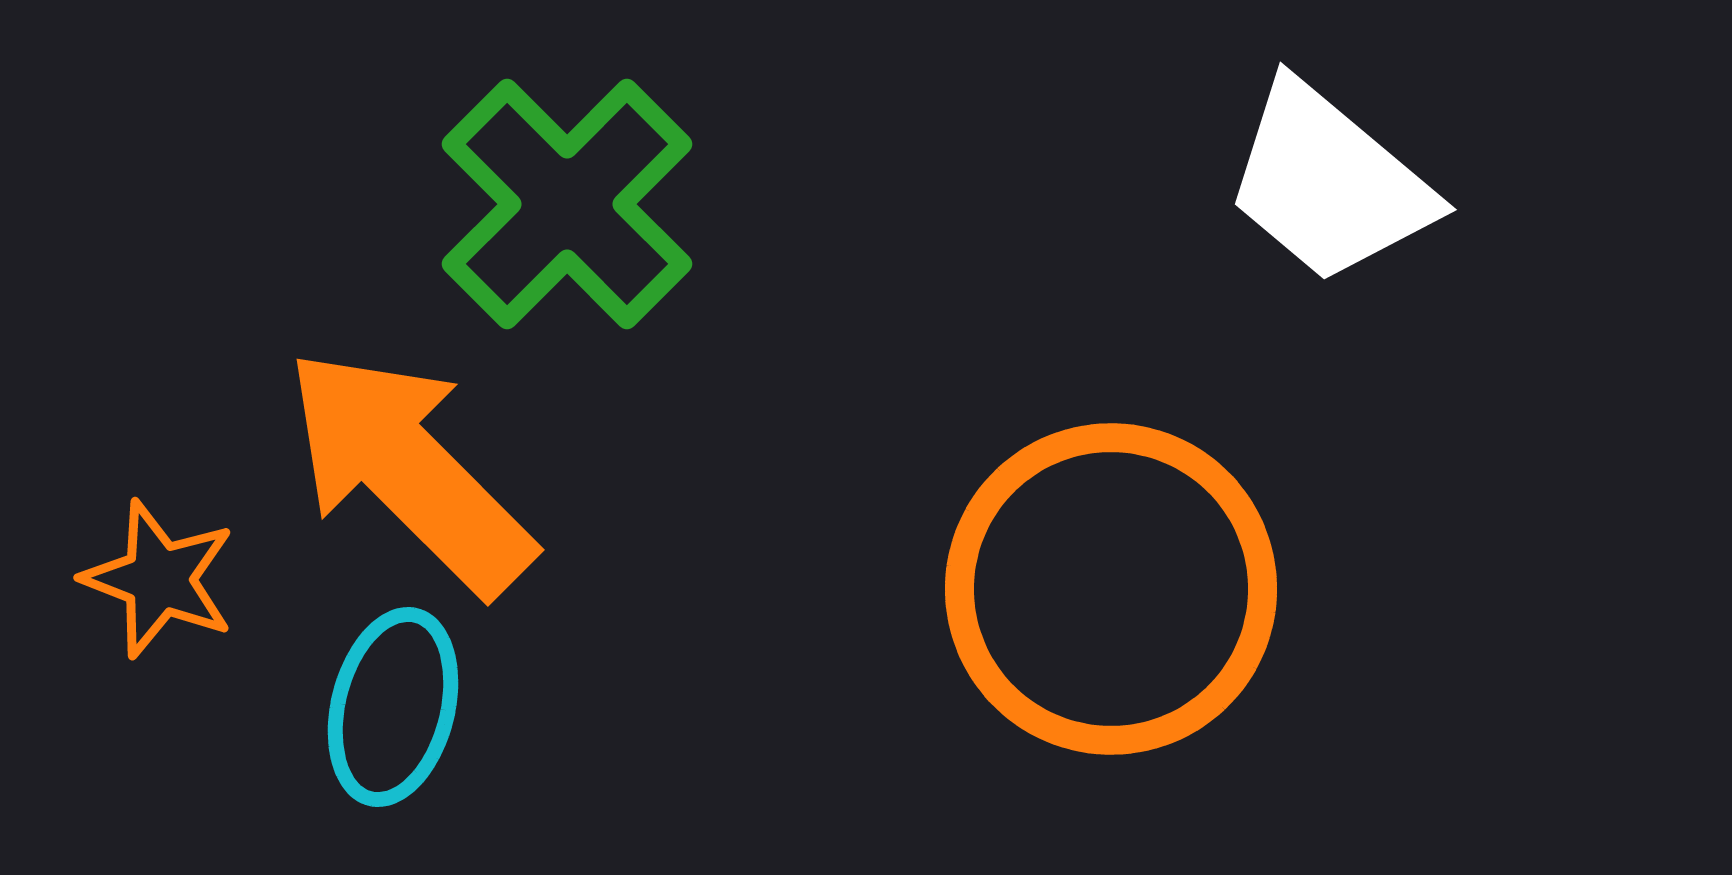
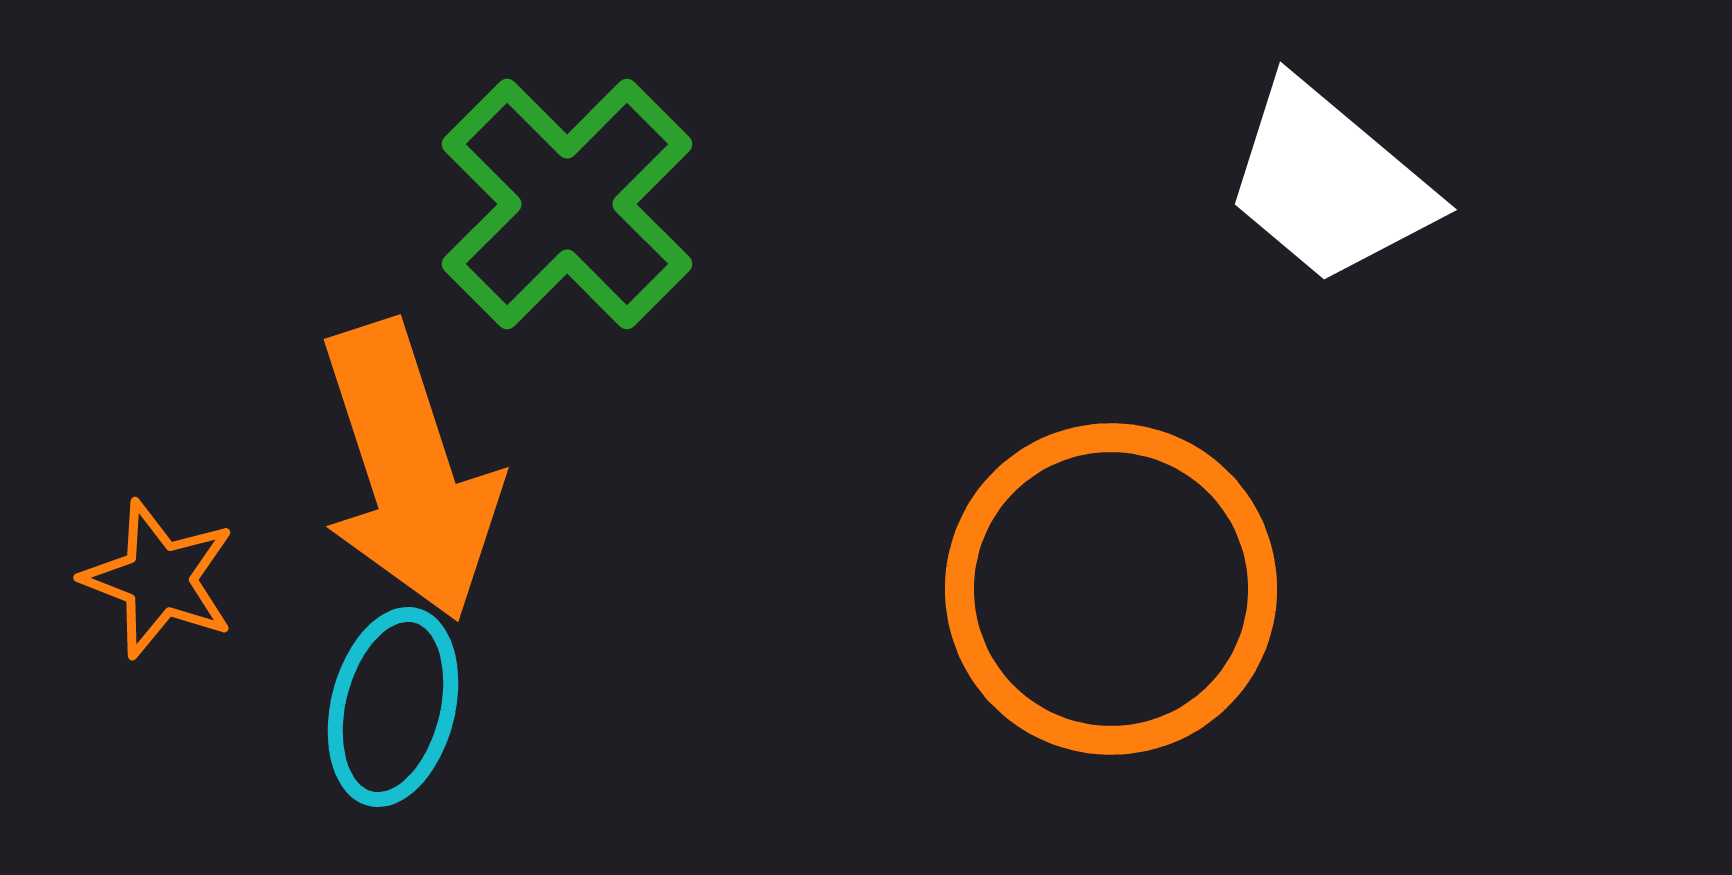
orange arrow: rotated 153 degrees counterclockwise
